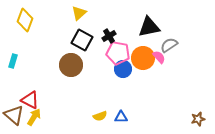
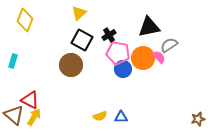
black cross: moved 1 px up
